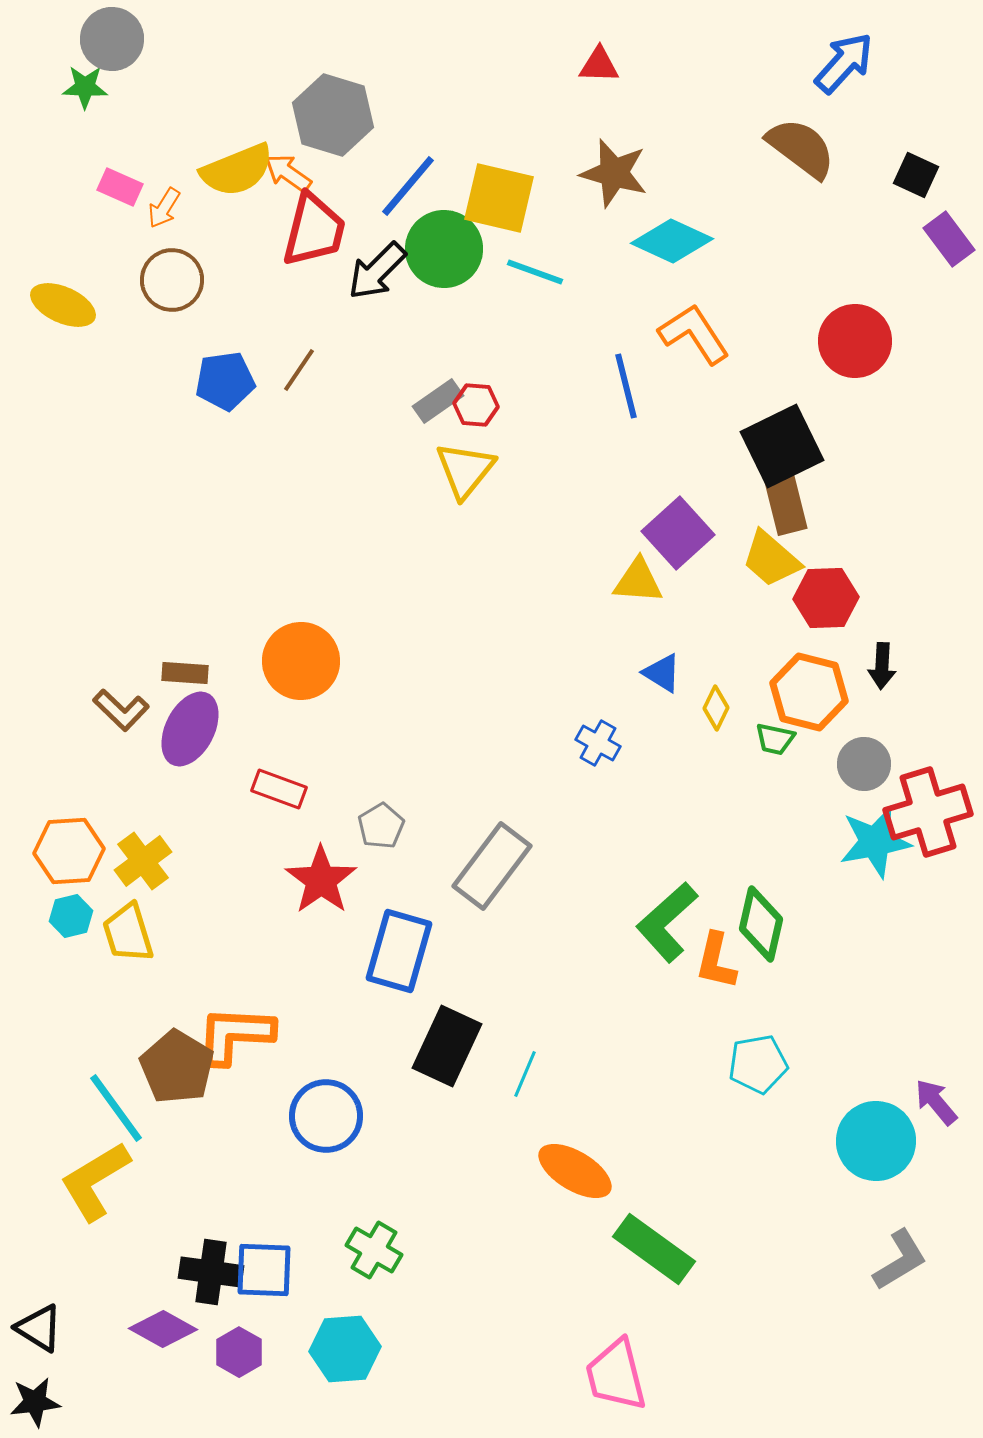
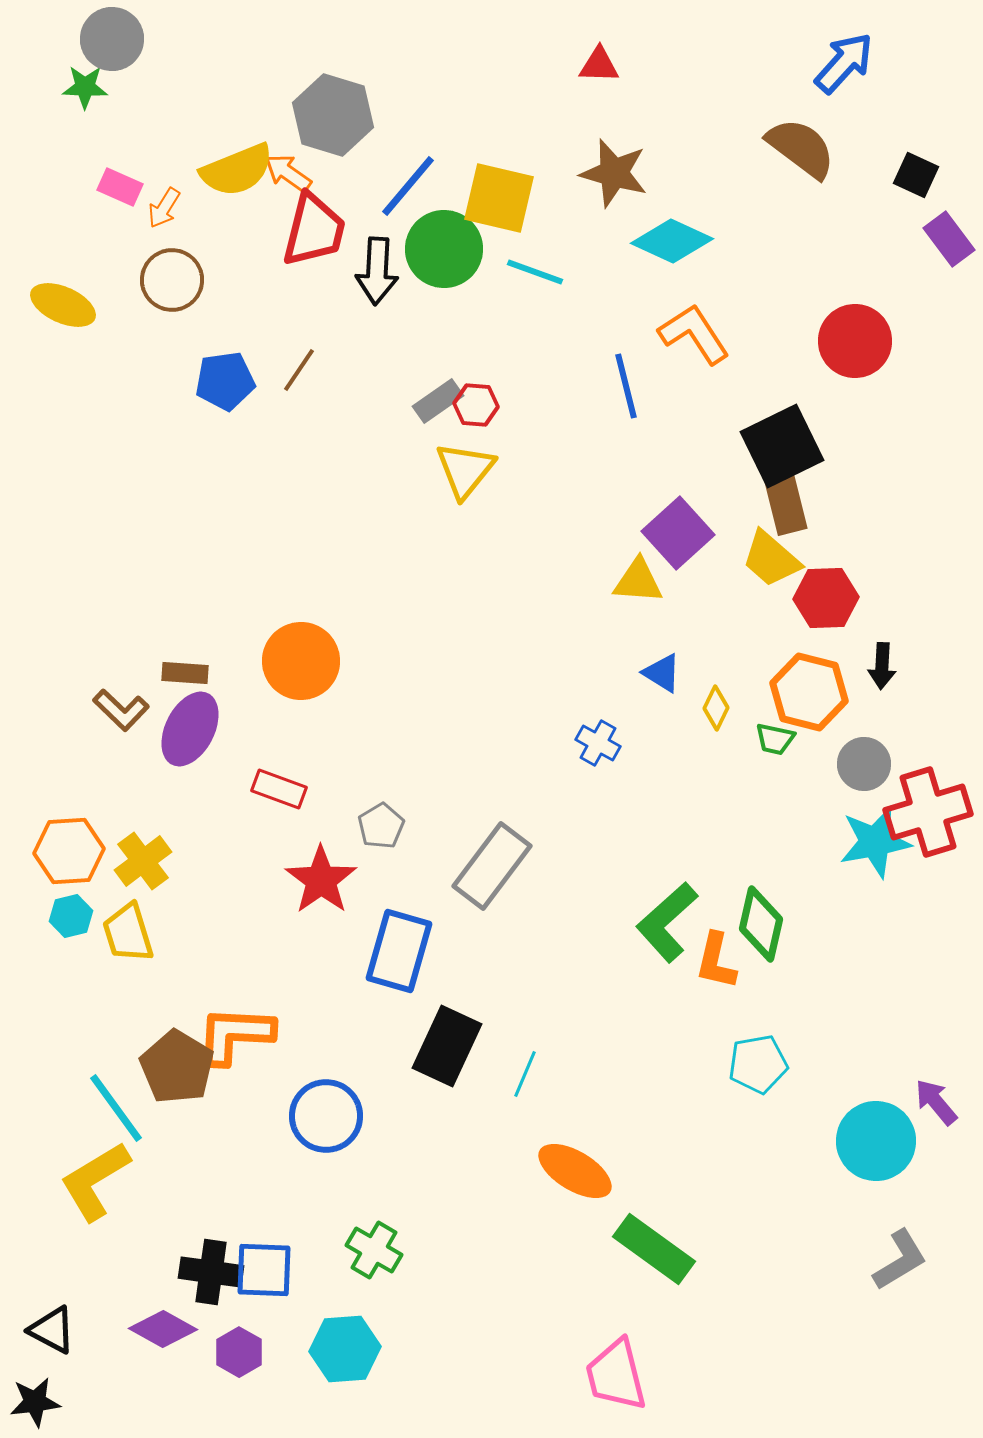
black arrow at (377, 271): rotated 42 degrees counterclockwise
black triangle at (39, 1328): moved 13 px right, 2 px down; rotated 4 degrees counterclockwise
